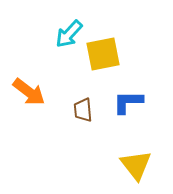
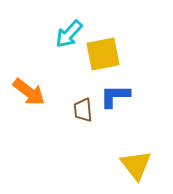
blue L-shape: moved 13 px left, 6 px up
